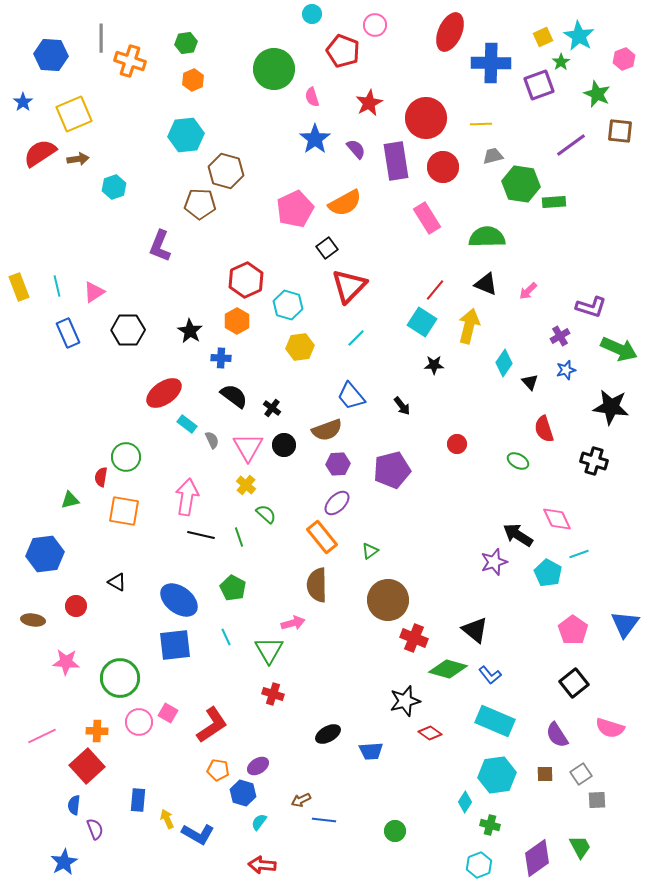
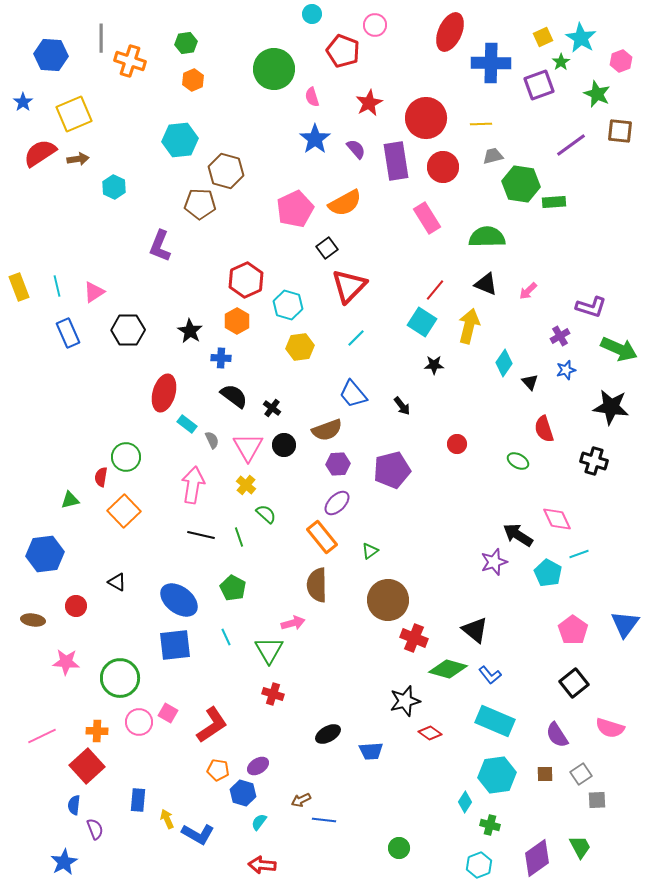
cyan star at (579, 36): moved 2 px right, 2 px down
pink hexagon at (624, 59): moved 3 px left, 2 px down
cyan hexagon at (186, 135): moved 6 px left, 5 px down
cyan hexagon at (114, 187): rotated 15 degrees counterclockwise
red ellipse at (164, 393): rotated 39 degrees counterclockwise
blue trapezoid at (351, 396): moved 2 px right, 2 px up
pink arrow at (187, 497): moved 6 px right, 12 px up
orange square at (124, 511): rotated 36 degrees clockwise
green circle at (395, 831): moved 4 px right, 17 px down
